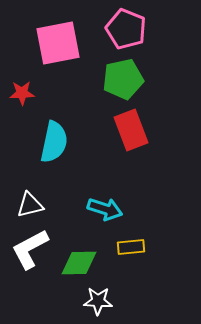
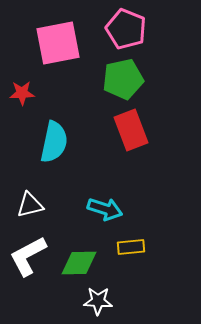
white L-shape: moved 2 px left, 7 px down
